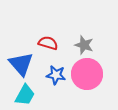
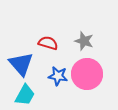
gray star: moved 4 px up
blue star: moved 2 px right, 1 px down
